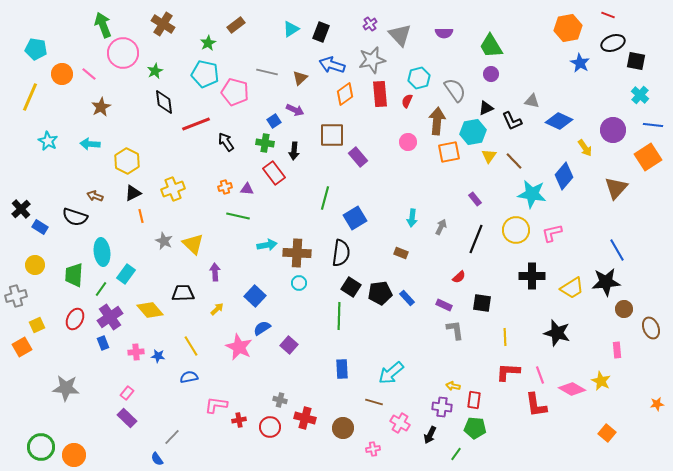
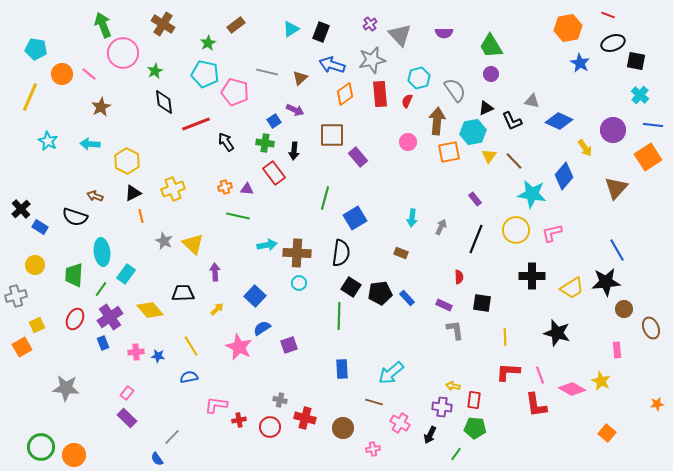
red semicircle at (459, 277): rotated 48 degrees counterclockwise
purple square at (289, 345): rotated 30 degrees clockwise
